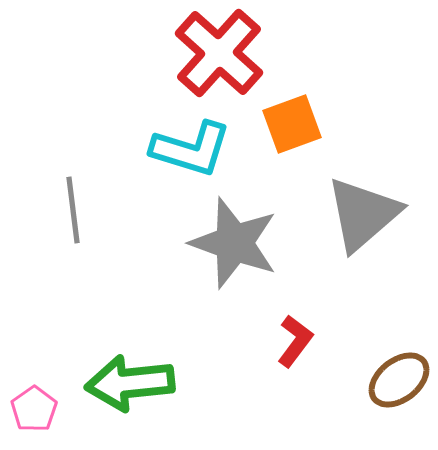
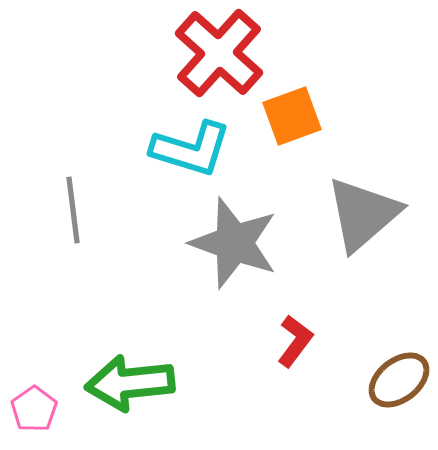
orange square: moved 8 px up
